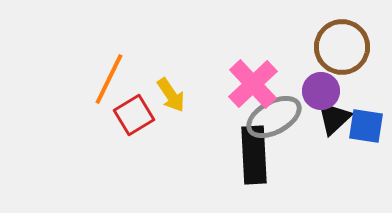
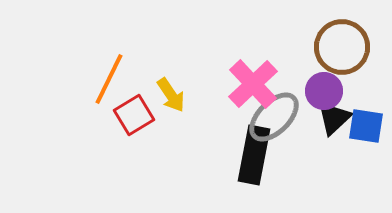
purple circle: moved 3 px right
gray ellipse: rotated 16 degrees counterclockwise
black rectangle: rotated 14 degrees clockwise
